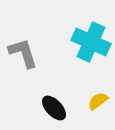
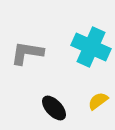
cyan cross: moved 5 px down
gray L-shape: moved 4 px right; rotated 64 degrees counterclockwise
